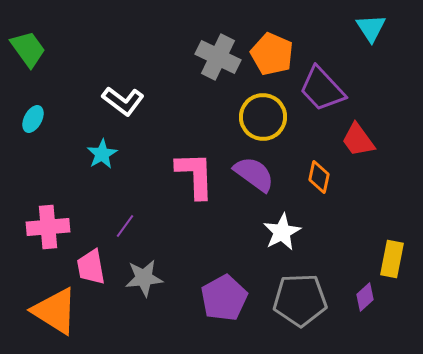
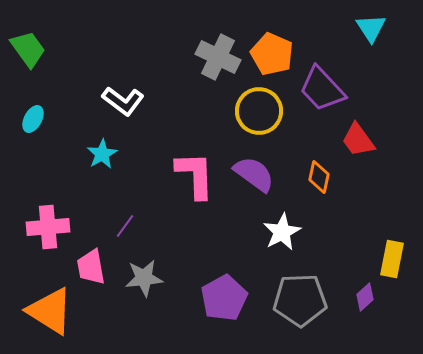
yellow circle: moved 4 px left, 6 px up
orange triangle: moved 5 px left
